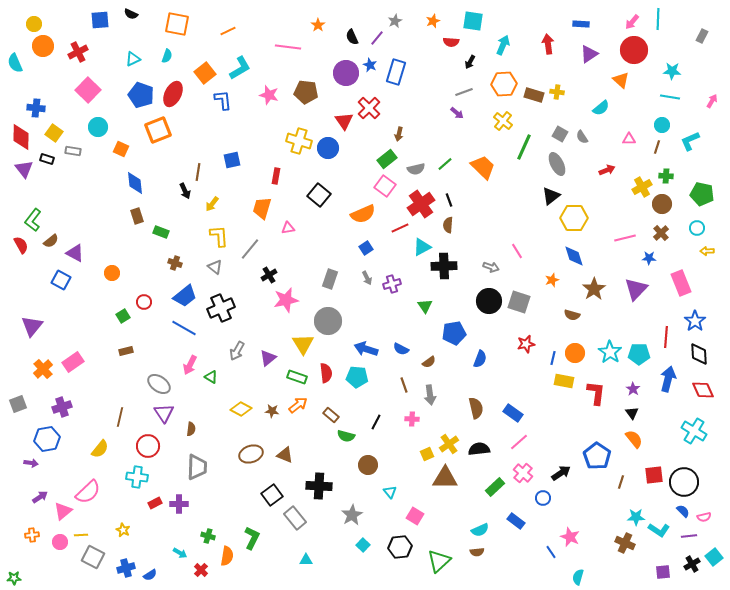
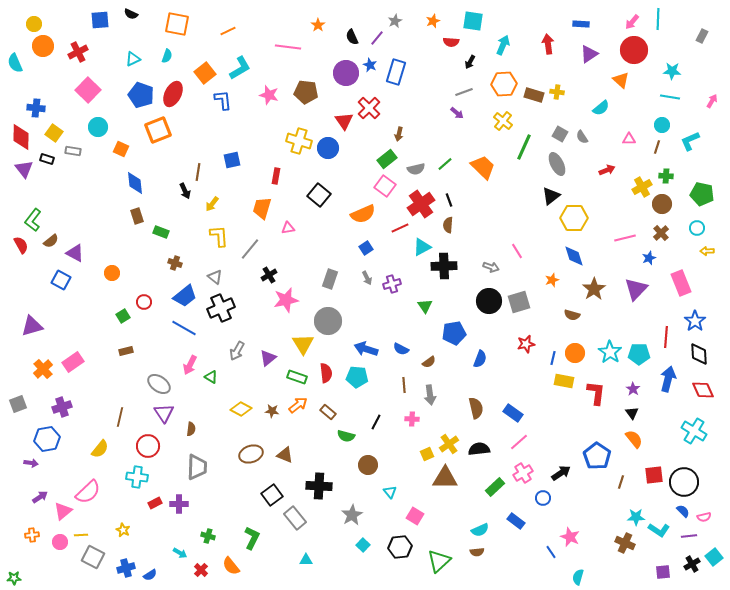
blue star at (649, 258): rotated 24 degrees counterclockwise
gray triangle at (215, 267): moved 10 px down
gray square at (519, 302): rotated 35 degrees counterclockwise
purple triangle at (32, 326): rotated 35 degrees clockwise
brown line at (404, 385): rotated 14 degrees clockwise
brown rectangle at (331, 415): moved 3 px left, 3 px up
pink cross at (523, 473): rotated 18 degrees clockwise
orange semicircle at (227, 556): moved 4 px right, 10 px down; rotated 132 degrees clockwise
